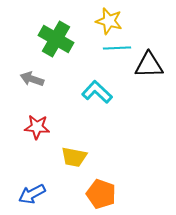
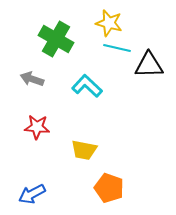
yellow star: moved 2 px down
cyan line: rotated 16 degrees clockwise
cyan L-shape: moved 10 px left, 6 px up
yellow trapezoid: moved 10 px right, 7 px up
orange pentagon: moved 8 px right, 6 px up
